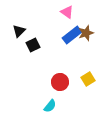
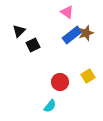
yellow square: moved 3 px up
